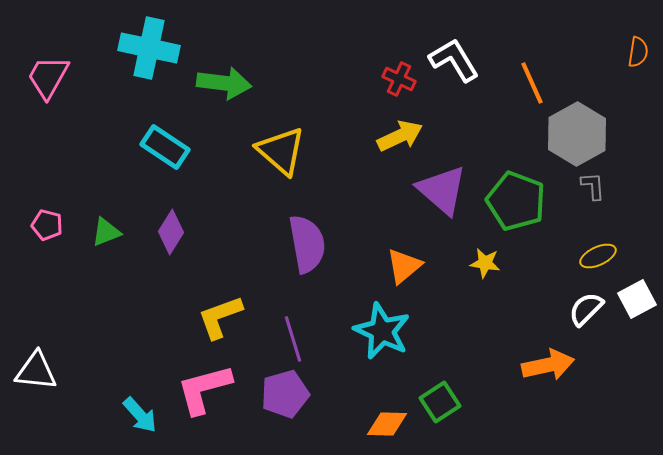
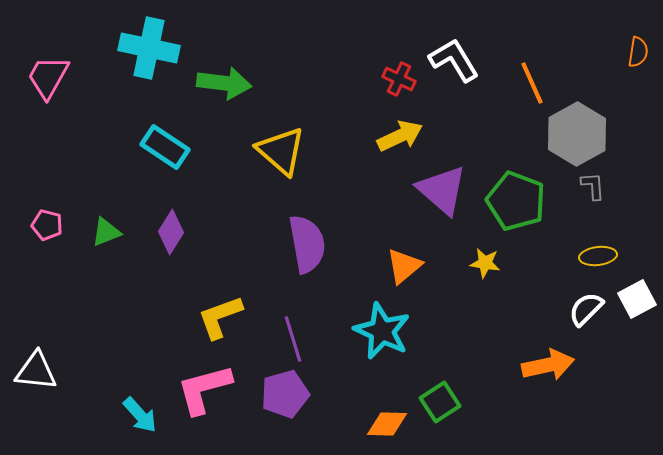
yellow ellipse: rotated 18 degrees clockwise
